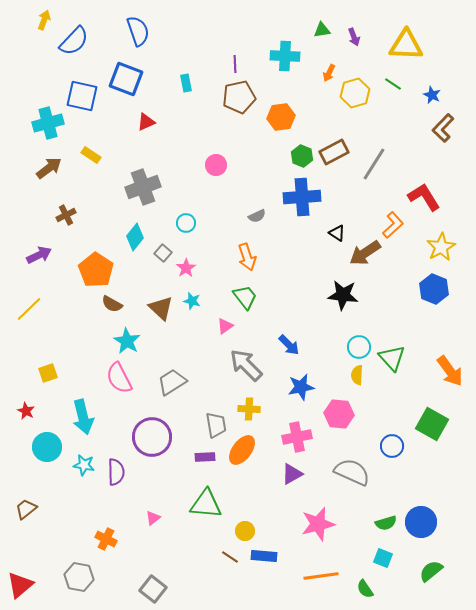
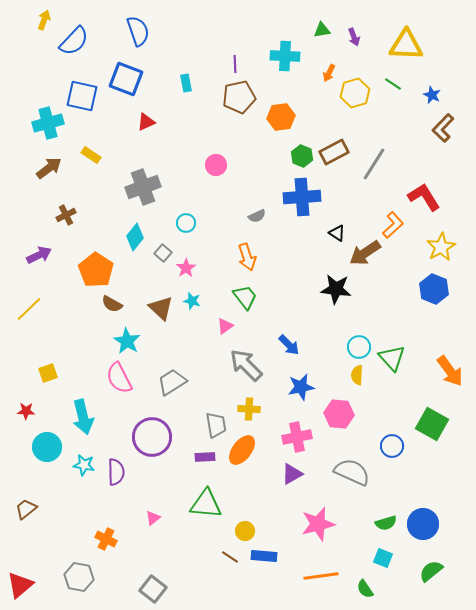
black star at (343, 295): moved 7 px left, 6 px up
red star at (26, 411): rotated 24 degrees counterclockwise
blue circle at (421, 522): moved 2 px right, 2 px down
